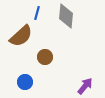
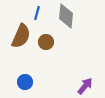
brown semicircle: rotated 25 degrees counterclockwise
brown circle: moved 1 px right, 15 px up
